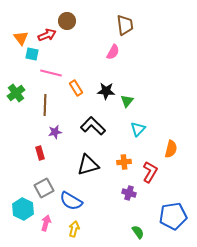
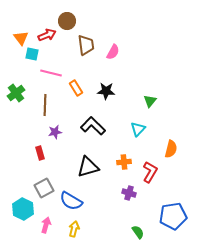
brown trapezoid: moved 39 px left, 20 px down
green triangle: moved 23 px right
black triangle: moved 2 px down
pink arrow: moved 2 px down
